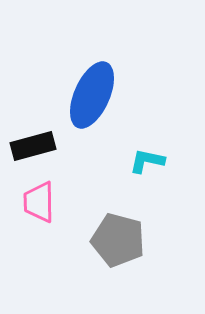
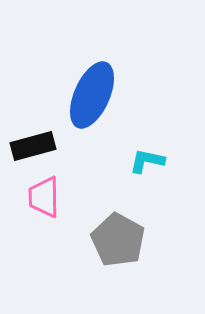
pink trapezoid: moved 5 px right, 5 px up
gray pentagon: rotated 14 degrees clockwise
